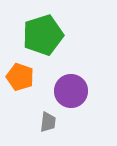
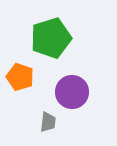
green pentagon: moved 8 px right, 3 px down
purple circle: moved 1 px right, 1 px down
